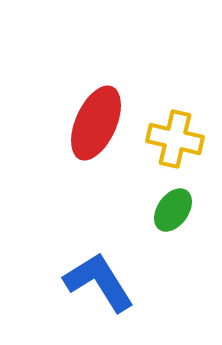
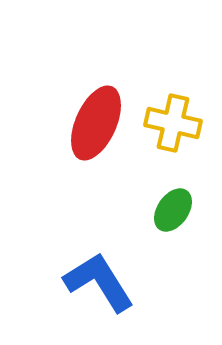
yellow cross: moved 2 px left, 16 px up
